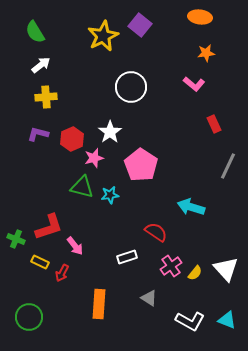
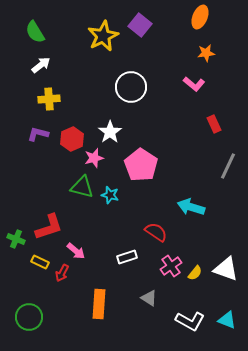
orange ellipse: rotated 75 degrees counterclockwise
yellow cross: moved 3 px right, 2 px down
cyan star: rotated 24 degrees clockwise
pink arrow: moved 1 px right, 5 px down; rotated 12 degrees counterclockwise
white triangle: rotated 28 degrees counterclockwise
